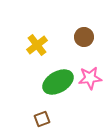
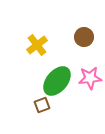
green ellipse: moved 1 px left, 1 px up; rotated 20 degrees counterclockwise
brown square: moved 14 px up
